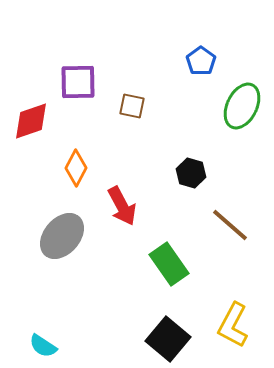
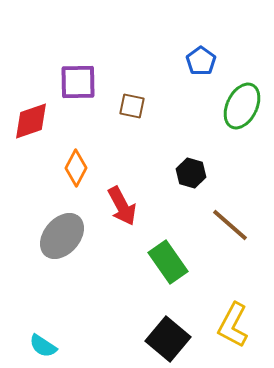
green rectangle: moved 1 px left, 2 px up
